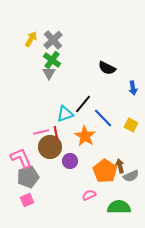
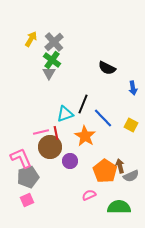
gray cross: moved 1 px right, 2 px down
black line: rotated 18 degrees counterclockwise
